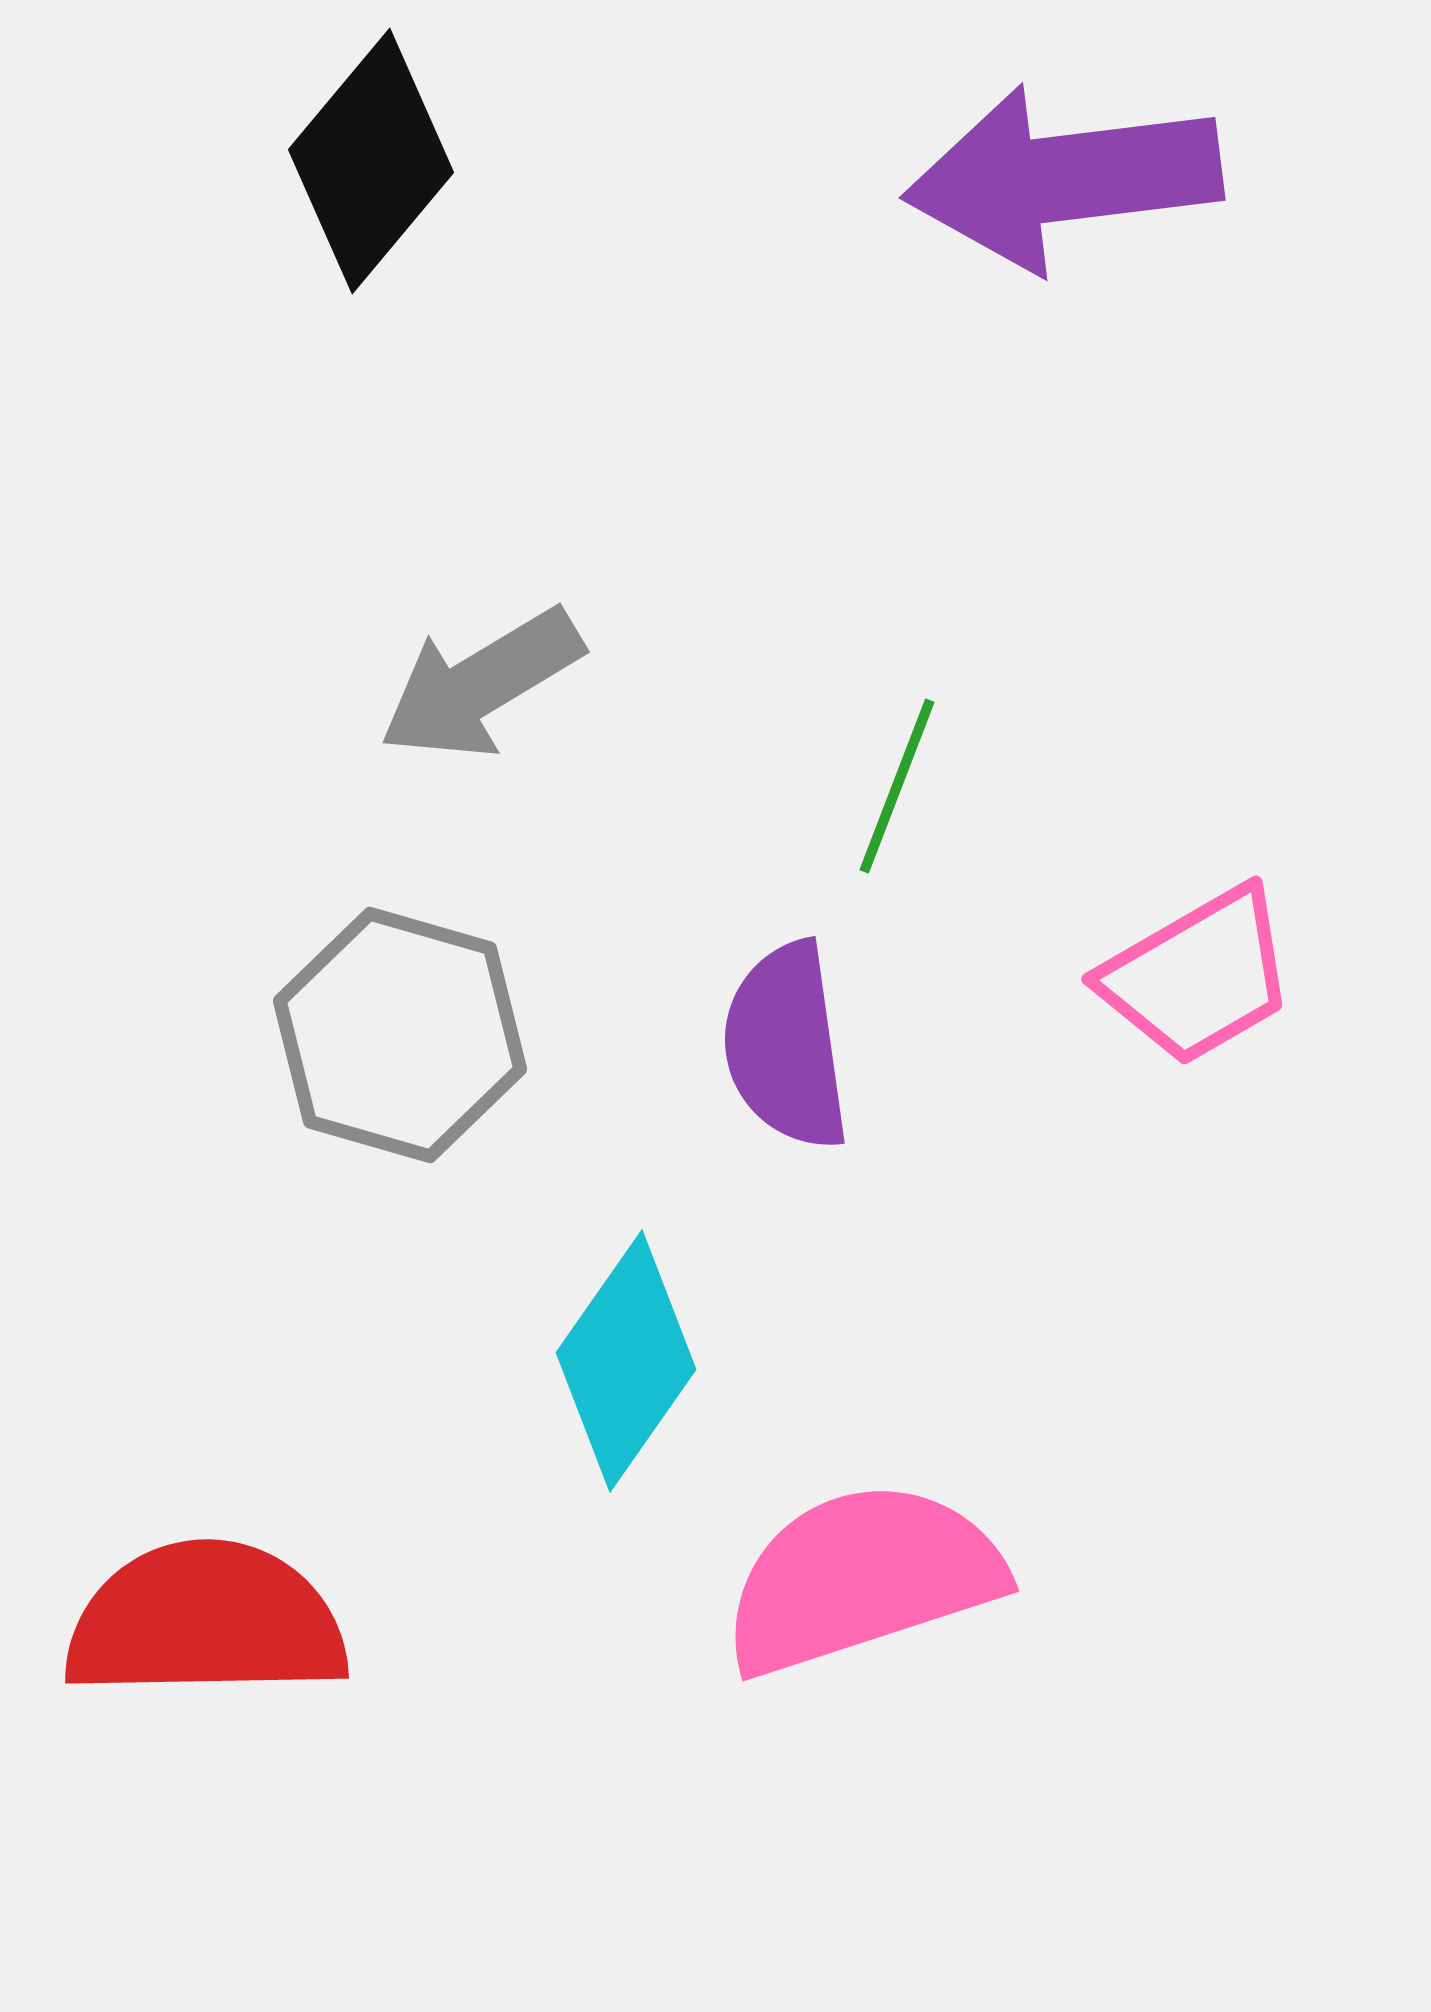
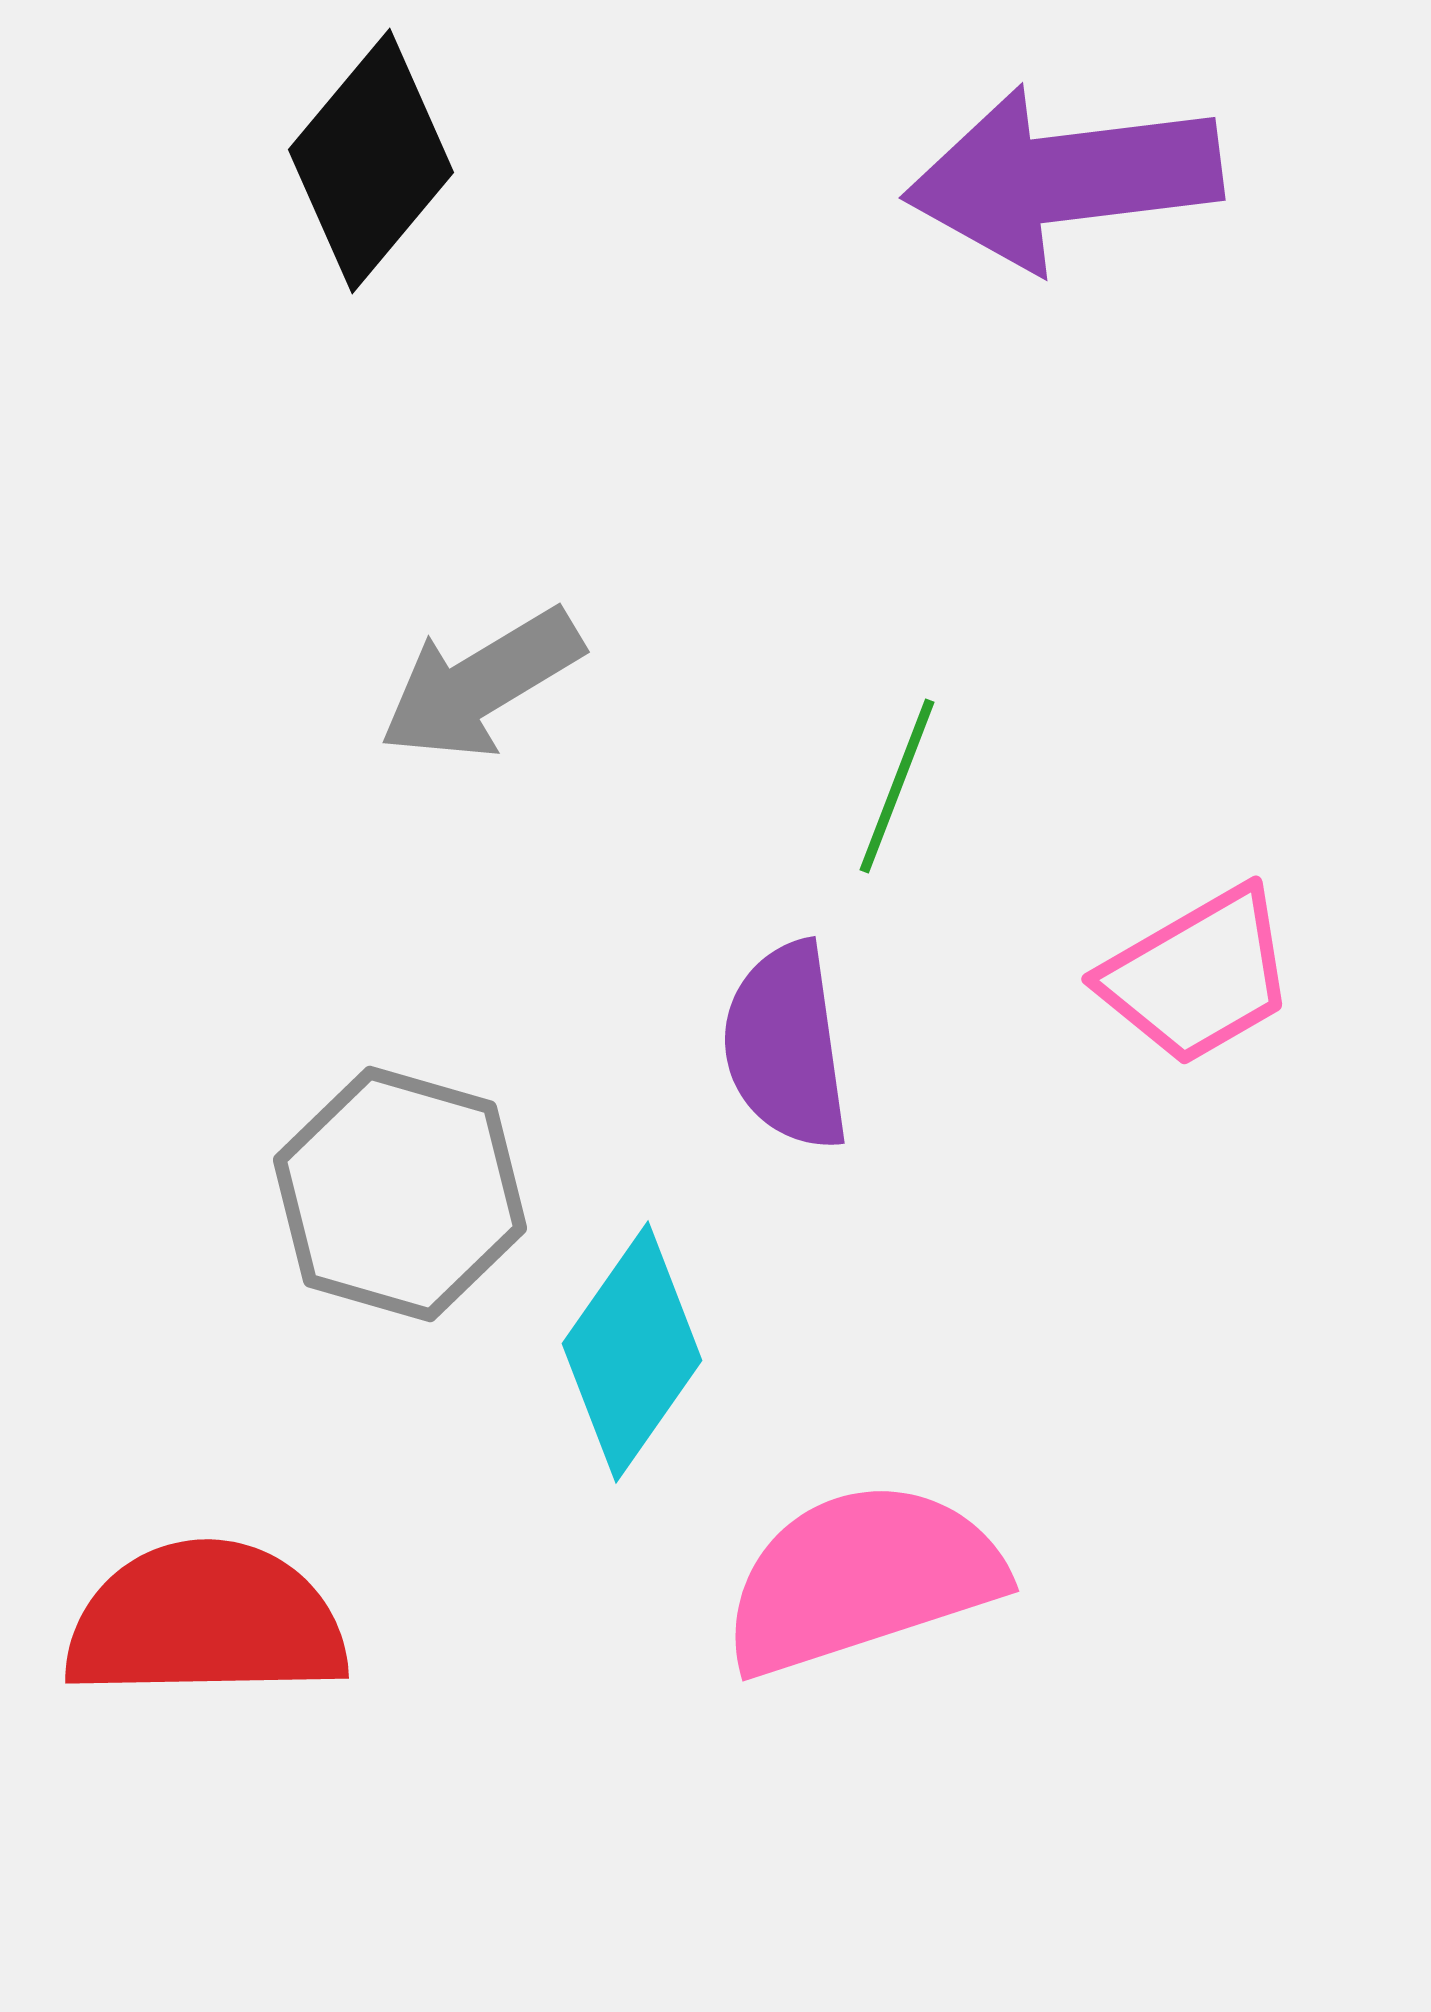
gray hexagon: moved 159 px down
cyan diamond: moved 6 px right, 9 px up
